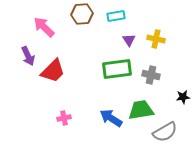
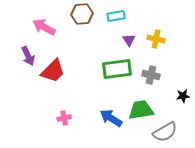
pink arrow: rotated 15 degrees counterclockwise
black star: moved 1 px up
